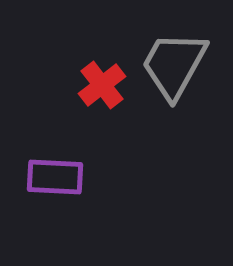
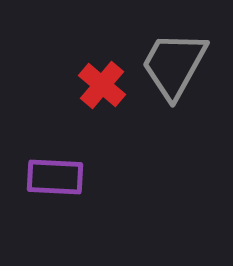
red cross: rotated 12 degrees counterclockwise
